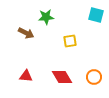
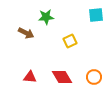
cyan square: rotated 21 degrees counterclockwise
yellow square: rotated 16 degrees counterclockwise
red triangle: moved 4 px right, 1 px down
